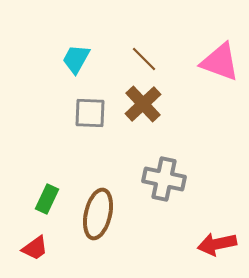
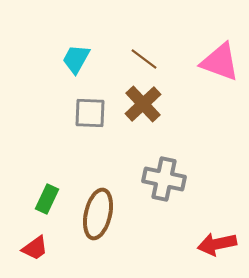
brown line: rotated 8 degrees counterclockwise
